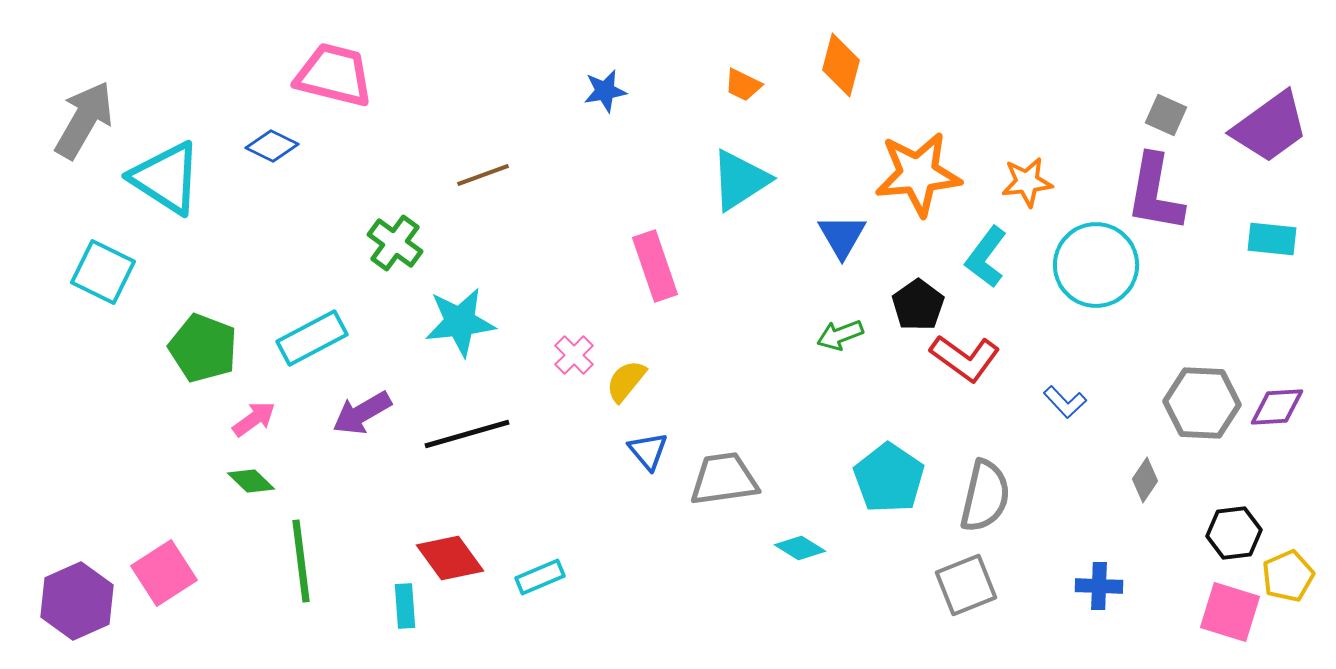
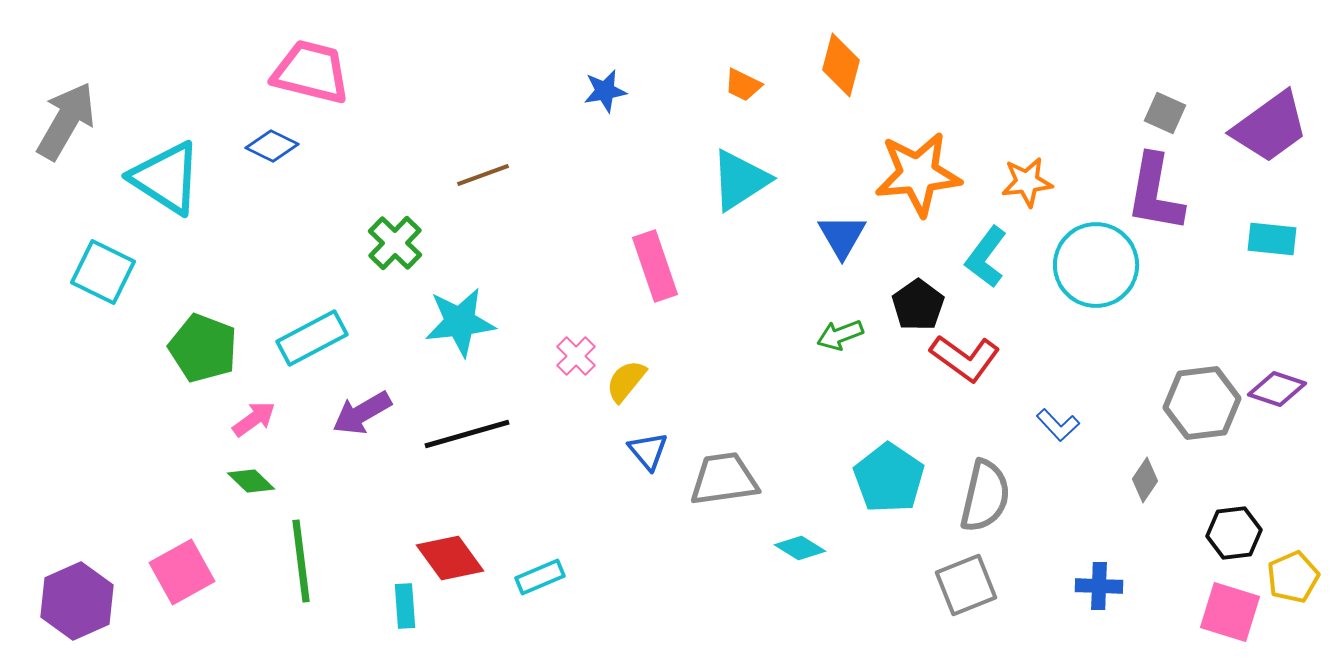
pink trapezoid at (334, 75): moved 23 px left, 3 px up
gray square at (1166, 115): moved 1 px left, 2 px up
gray arrow at (84, 120): moved 18 px left, 1 px down
green cross at (395, 243): rotated 8 degrees clockwise
pink cross at (574, 355): moved 2 px right, 1 px down
blue L-shape at (1065, 402): moved 7 px left, 23 px down
gray hexagon at (1202, 403): rotated 10 degrees counterclockwise
purple diamond at (1277, 407): moved 18 px up; rotated 22 degrees clockwise
pink square at (164, 573): moved 18 px right, 1 px up; rotated 4 degrees clockwise
yellow pentagon at (1288, 576): moved 5 px right, 1 px down
